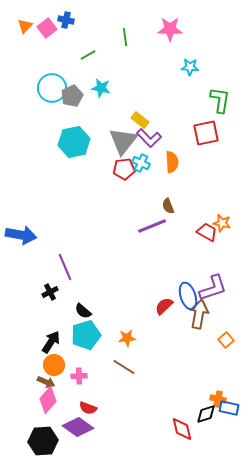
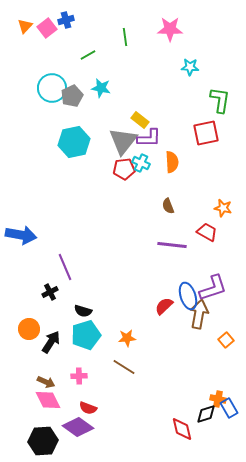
blue cross at (66, 20): rotated 28 degrees counterclockwise
purple L-shape at (149, 138): rotated 45 degrees counterclockwise
orange star at (222, 223): moved 1 px right, 15 px up
purple line at (152, 226): moved 20 px right, 19 px down; rotated 28 degrees clockwise
black semicircle at (83, 311): rotated 24 degrees counterclockwise
orange circle at (54, 365): moved 25 px left, 36 px up
pink diamond at (48, 400): rotated 68 degrees counterclockwise
blue rectangle at (229, 408): rotated 48 degrees clockwise
